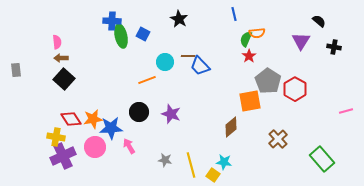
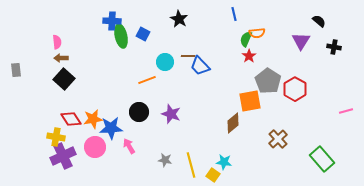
brown diamond: moved 2 px right, 4 px up
